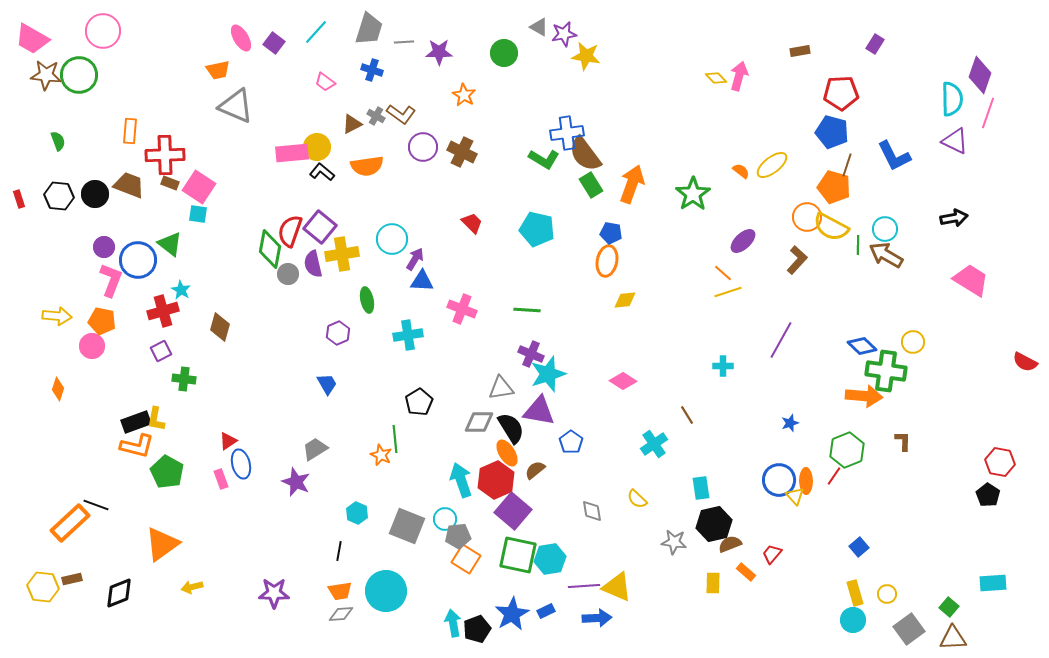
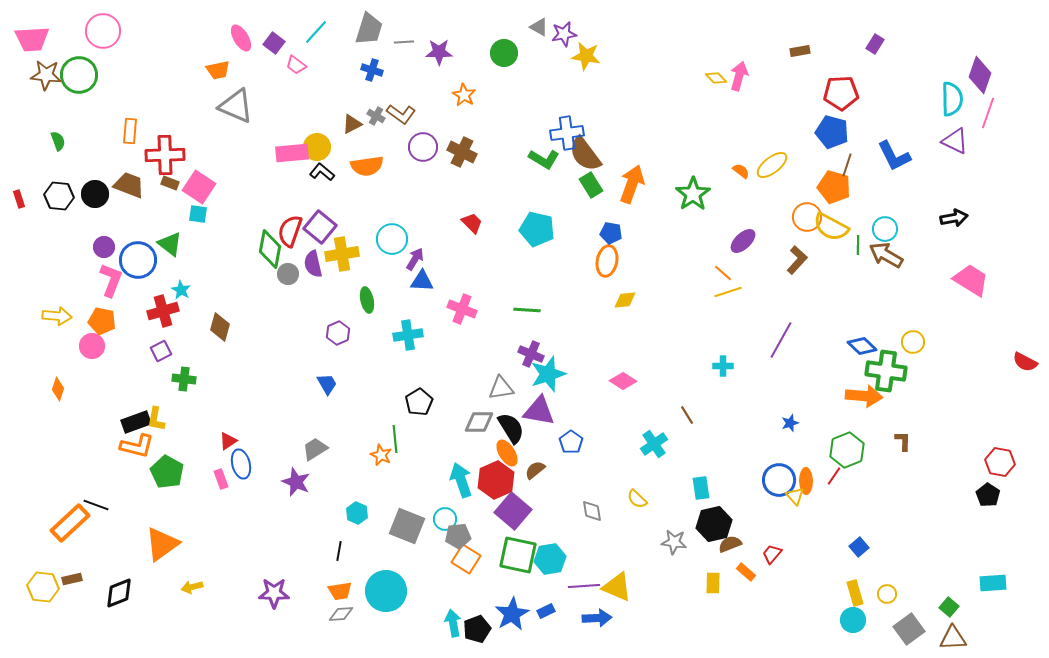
pink trapezoid at (32, 39): rotated 33 degrees counterclockwise
pink trapezoid at (325, 82): moved 29 px left, 17 px up
